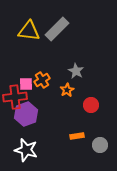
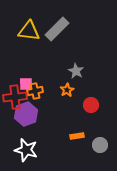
orange cross: moved 7 px left, 11 px down; rotated 21 degrees clockwise
